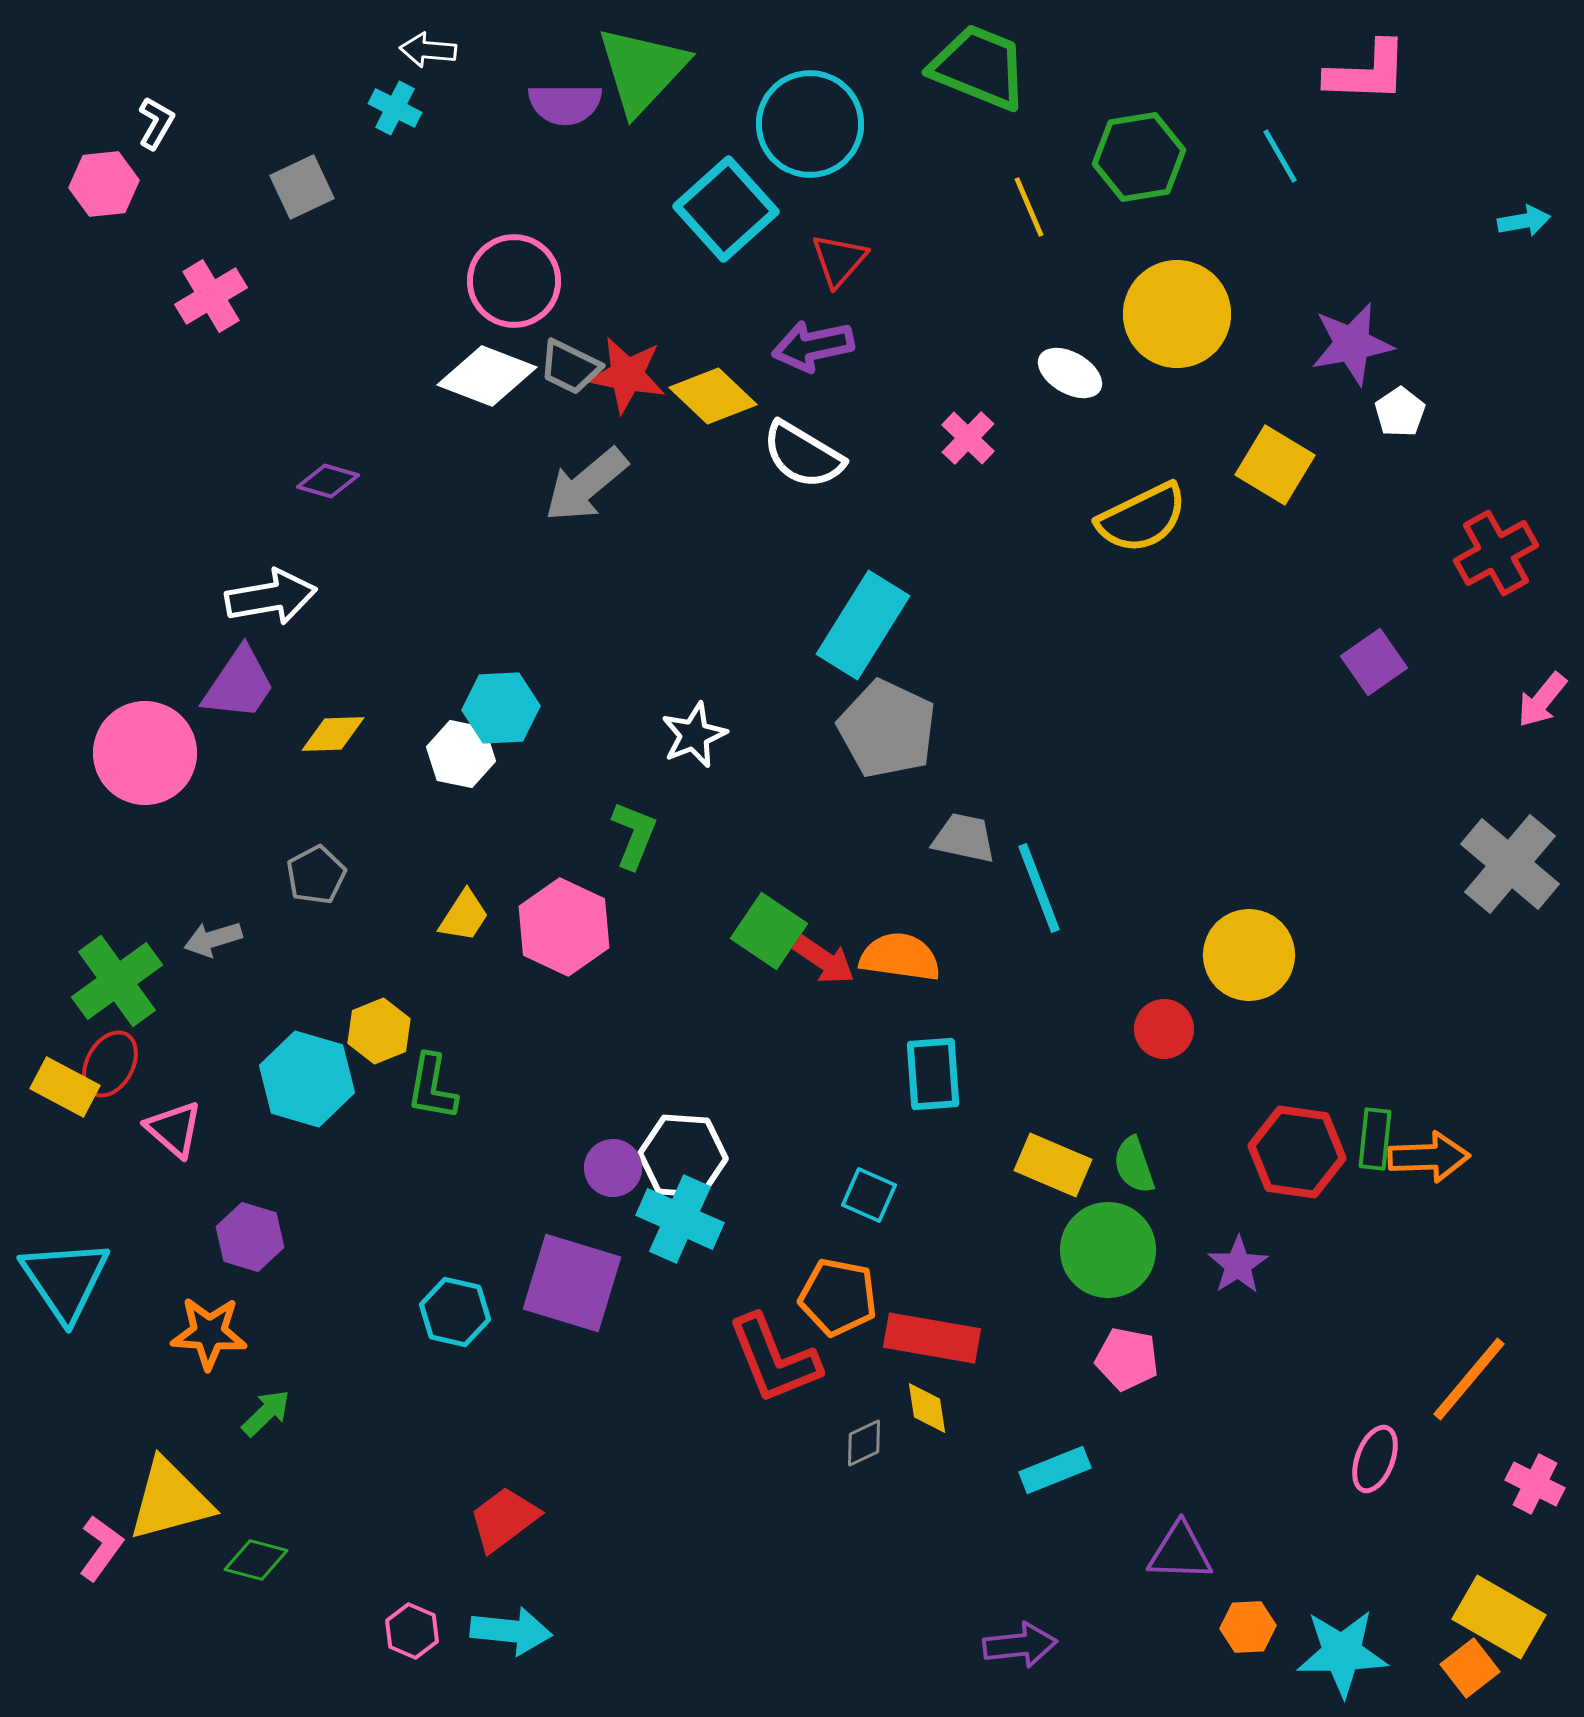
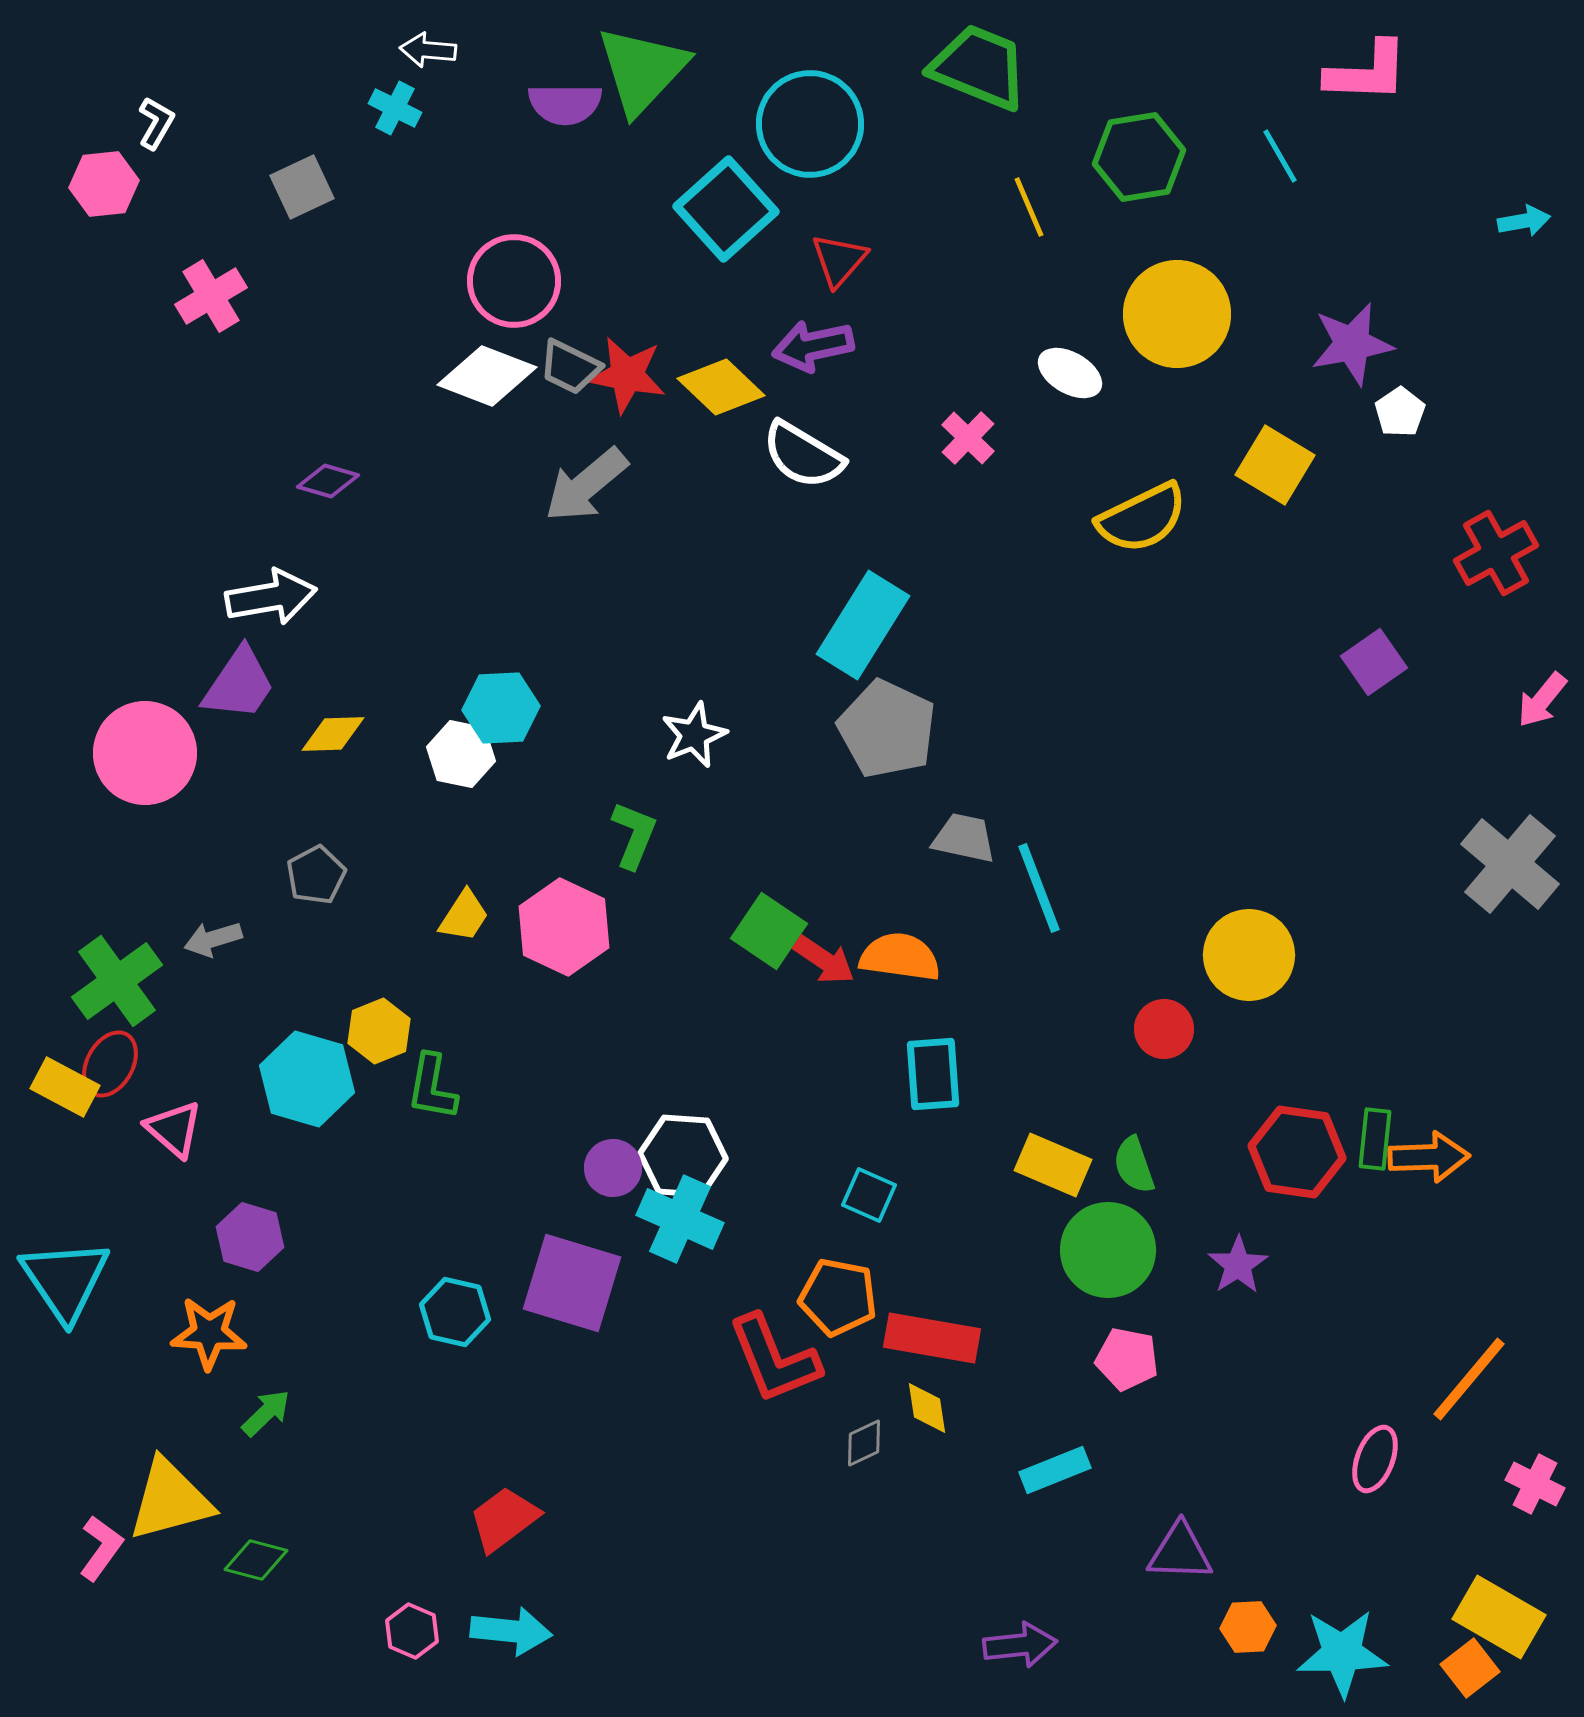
yellow diamond at (713, 396): moved 8 px right, 9 px up
